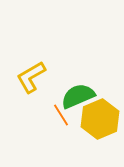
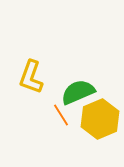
yellow L-shape: rotated 40 degrees counterclockwise
green semicircle: moved 4 px up
